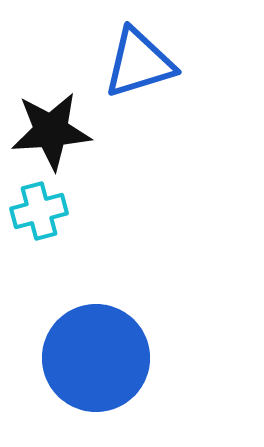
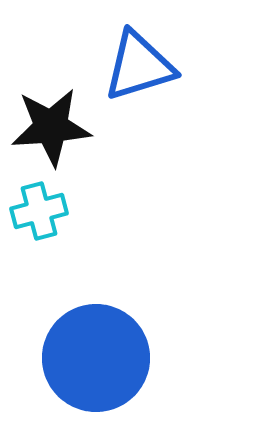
blue triangle: moved 3 px down
black star: moved 4 px up
